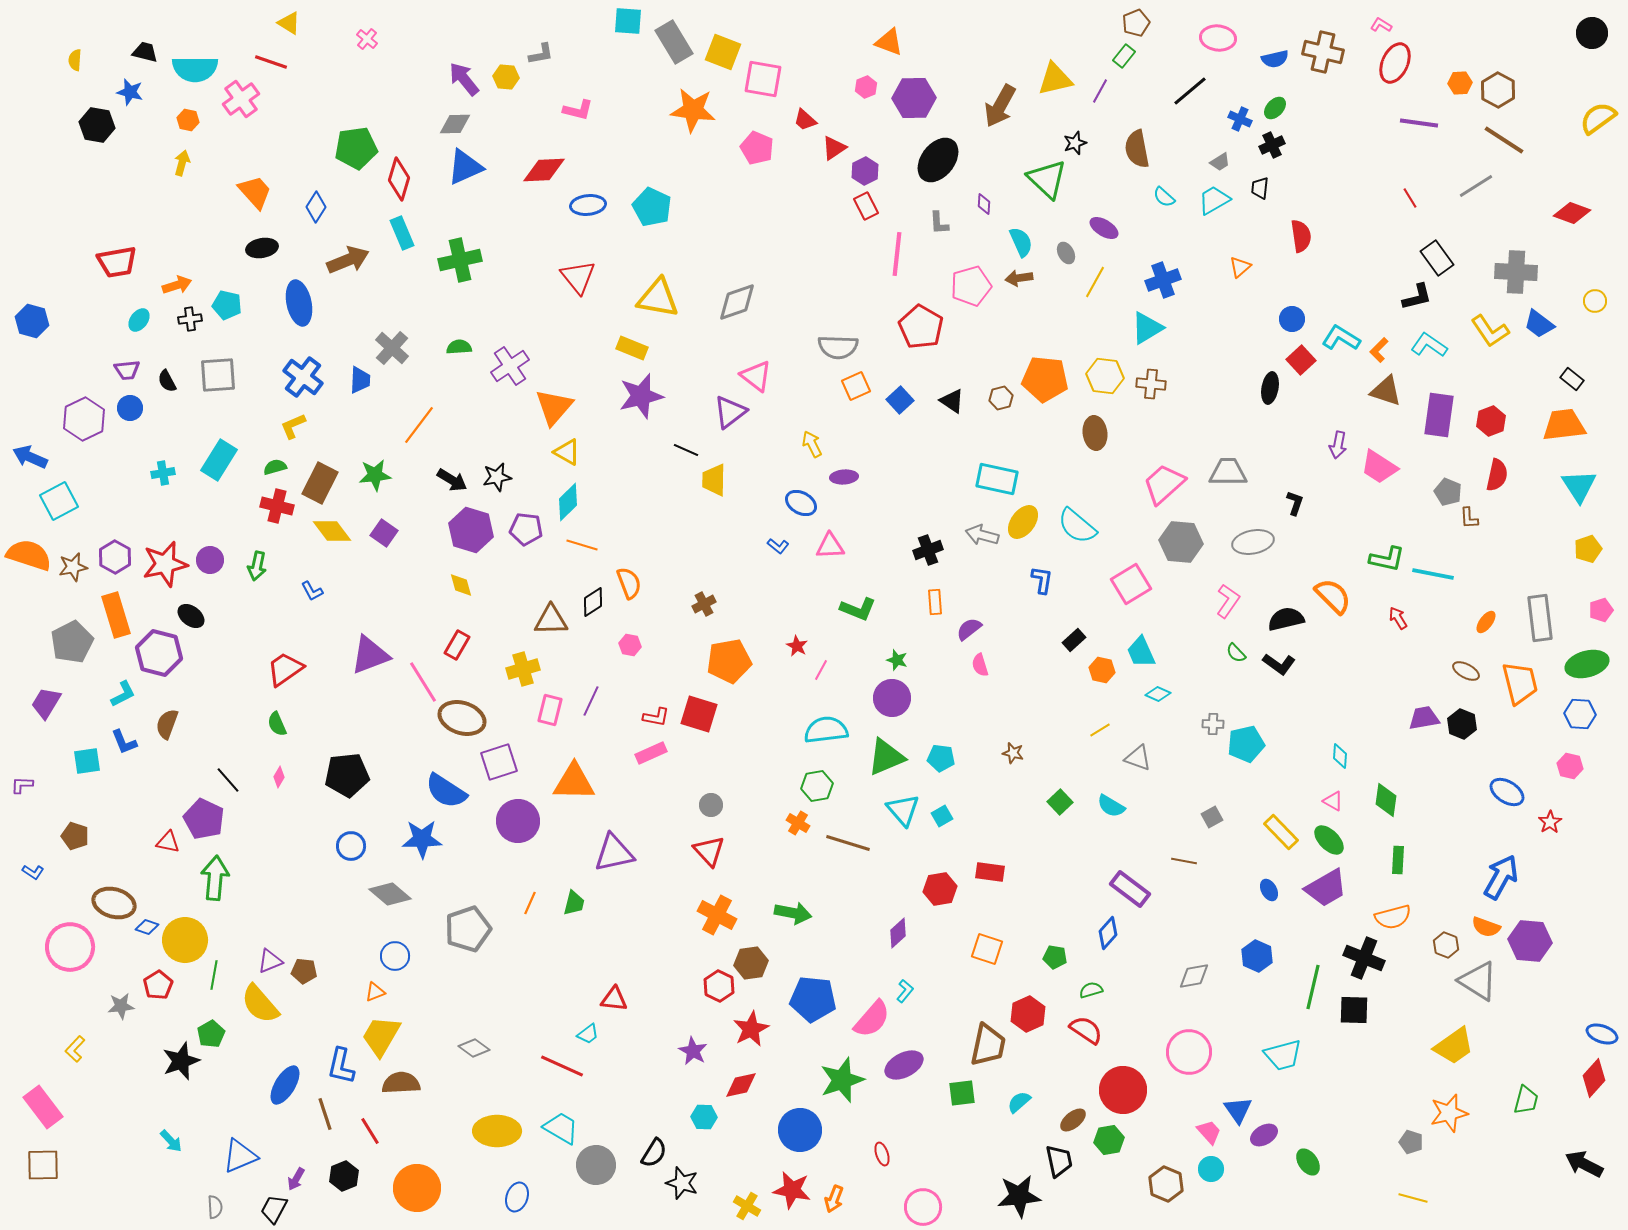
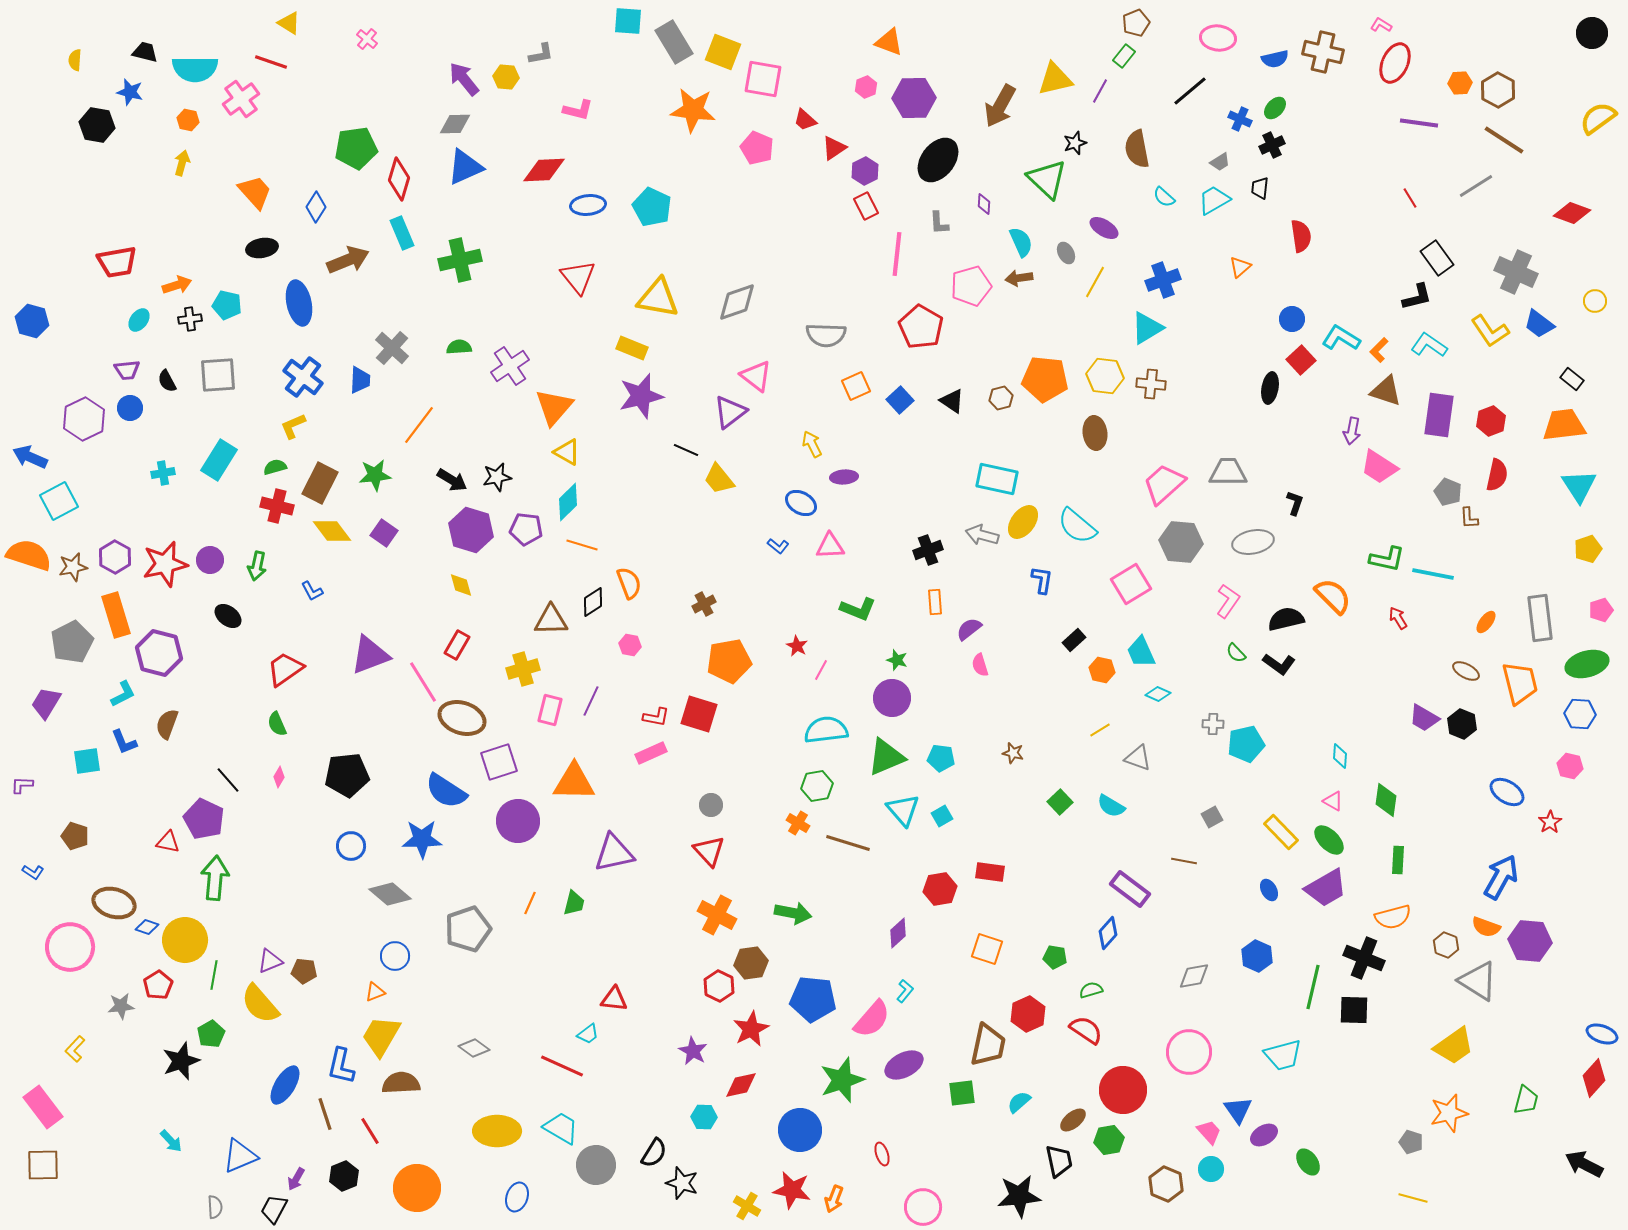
gray cross at (1516, 272): rotated 21 degrees clockwise
gray semicircle at (838, 347): moved 12 px left, 12 px up
purple arrow at (1338, 445): moved 14 px right, 14 px up
yellow trapezoid at (714, 480): moved 5 px right, 1 px up; rotated 40 degrees counterclockwise
black ellipse at (191, 616): moved 37 px right
purple trapezoid at (1424, 718): rotated 140 degrees counterclockwise
